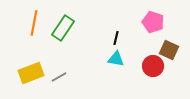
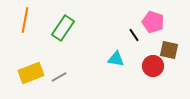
orange line: moved 9 px left, 3 px up
black line: moved 18 px right, 3 px up; rotated 48 degrees counterclockwise
brown square: rotated 12 degrees counterclockwise
